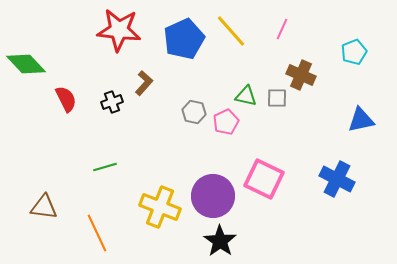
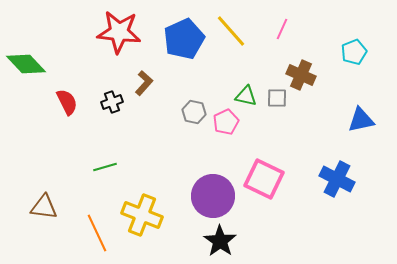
red star: moved 2 px down
red semicircle: moved 1 px right, 3 px down
yellow cross: moved 18 px left, 8 px down
